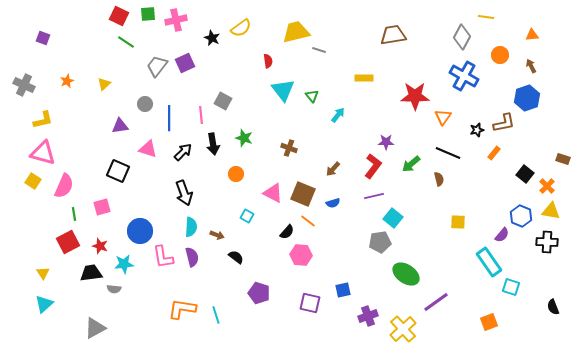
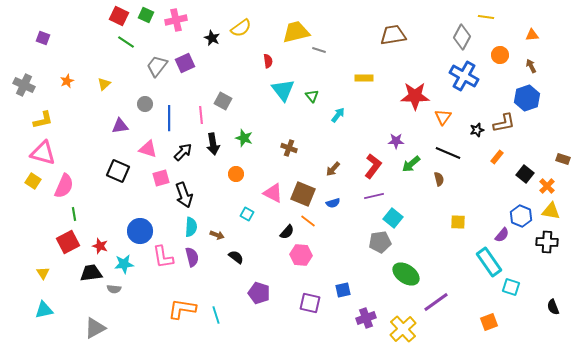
green square at (148, 14): moved 2 px left, 1 px down; rotated 28 degrees clockwise
purple star at (386, 142): moved 10 px right, 1 px up
orange rectangle at (494, 153): moved 3 px right, 4 px down
black arrow at (184, 193): moved 2 px down
pink square at (102, 207): moved 59 px right, 29 px up
cyan square at (247, 216): moved 2 px up
cyan triangle at (44, 304): moved 6 px down; rotated 30 degrees clockwise
purple cross at (368, 316): moved 2 px left, 2 px down
